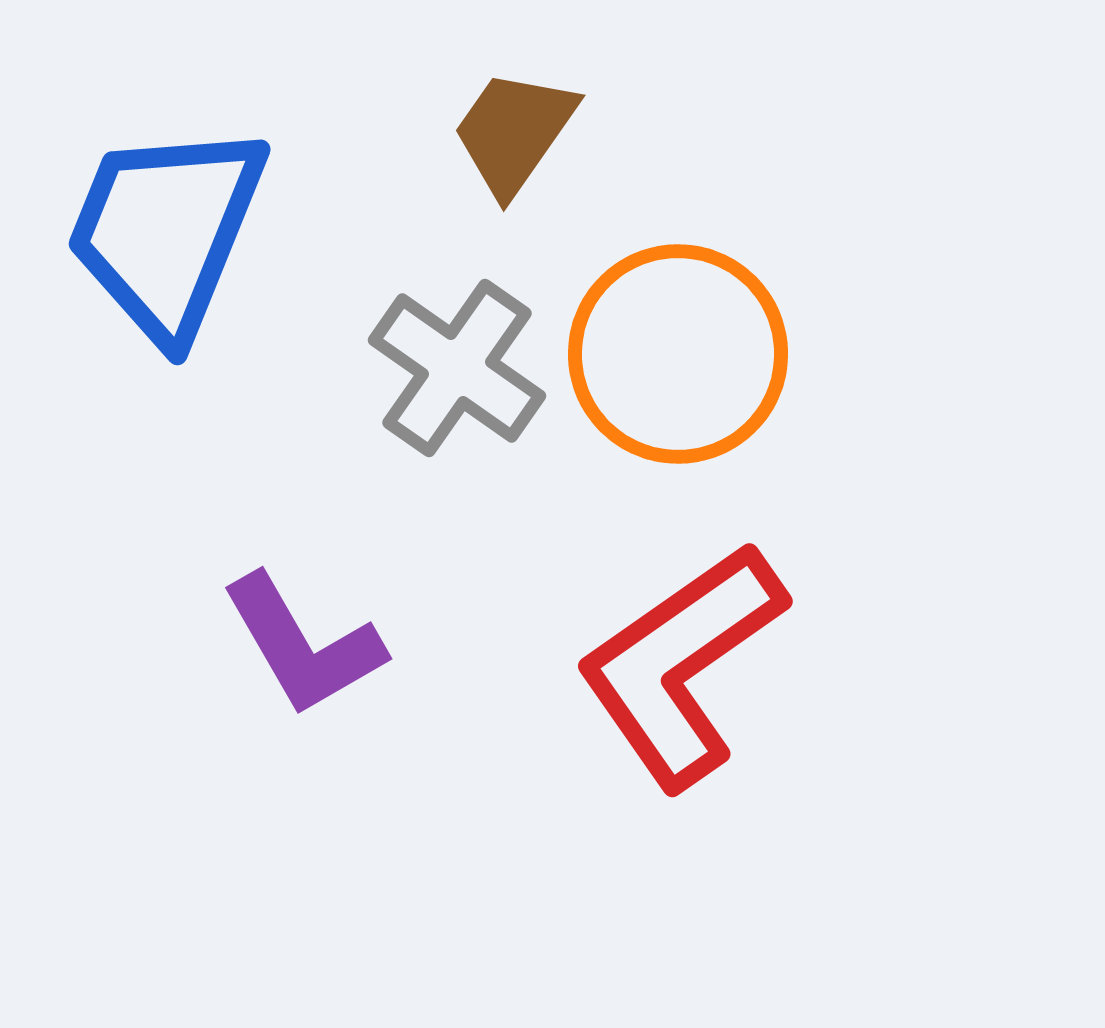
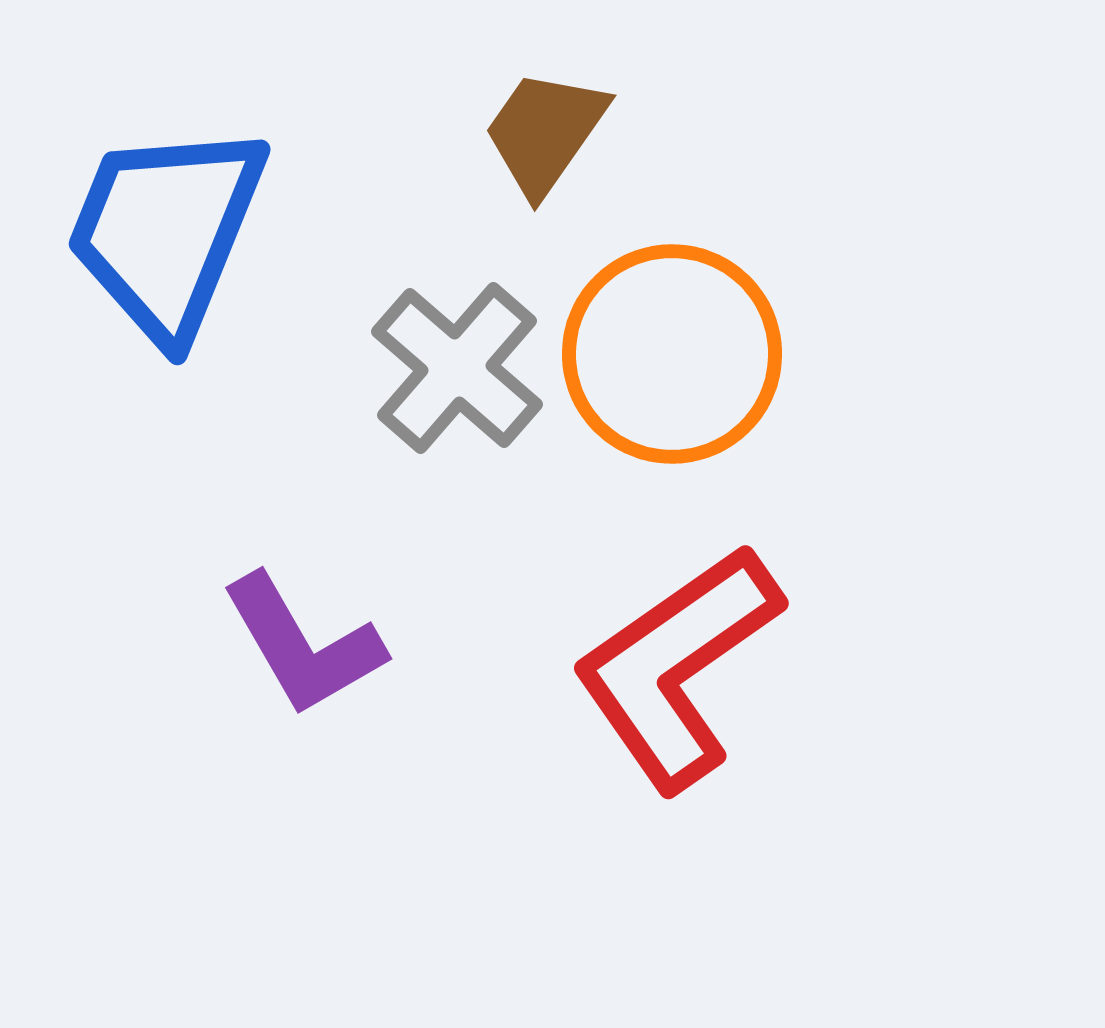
brown trapezoid: moved 31 px right
orange circle: moved 6 px left
gray cross: rotated 6 degrees clockwise
red L-shape: moved 4 px left, 2 px down
